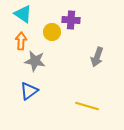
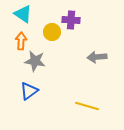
gray arrow: rotated 66 degrees clockwise
